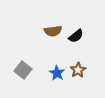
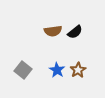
black semicircle: moved 1 px left, 4 px up
blue star: moved 3 px up
